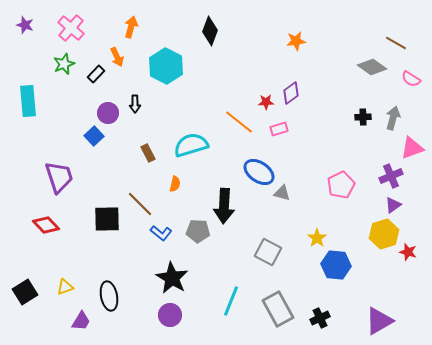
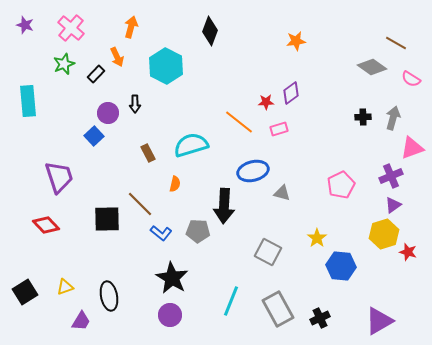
blue ellipse at (259, 172): moved 6 px left, 1 px up; rotated 48 degrees counterclockwise
blue hexagon at (336, 265): moved 5 px right, 1 px down
